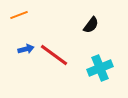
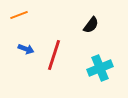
blue arrow: rotated 35 degrees clockwise
red line: rotated 72 degrees clockwise
